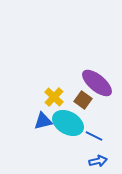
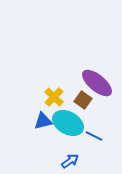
blue arrow: moved 28 px left; rotated 24 degrees counterclockwise
